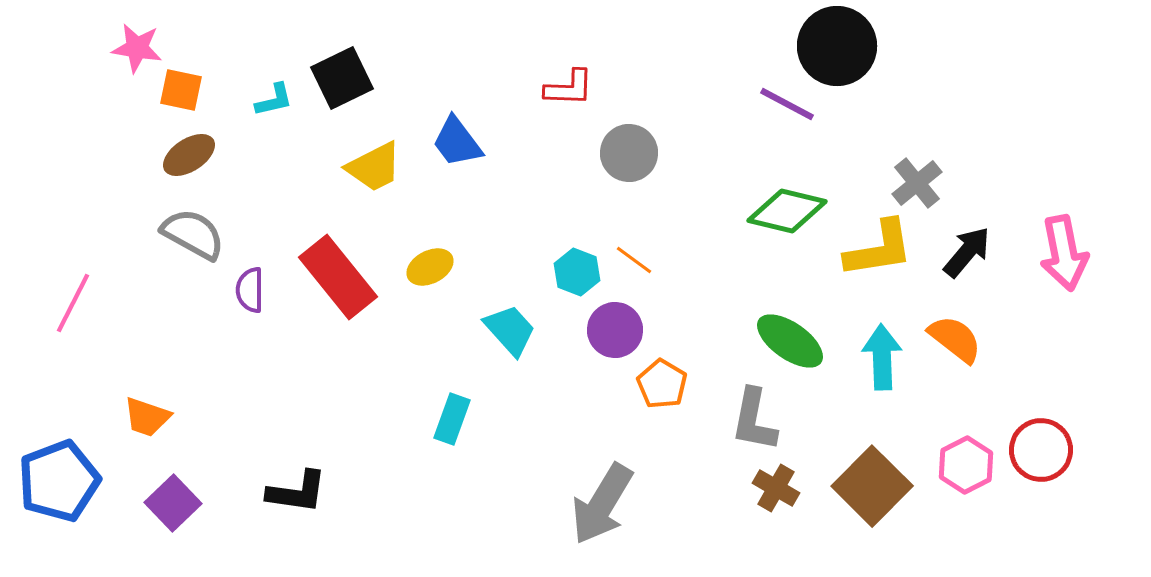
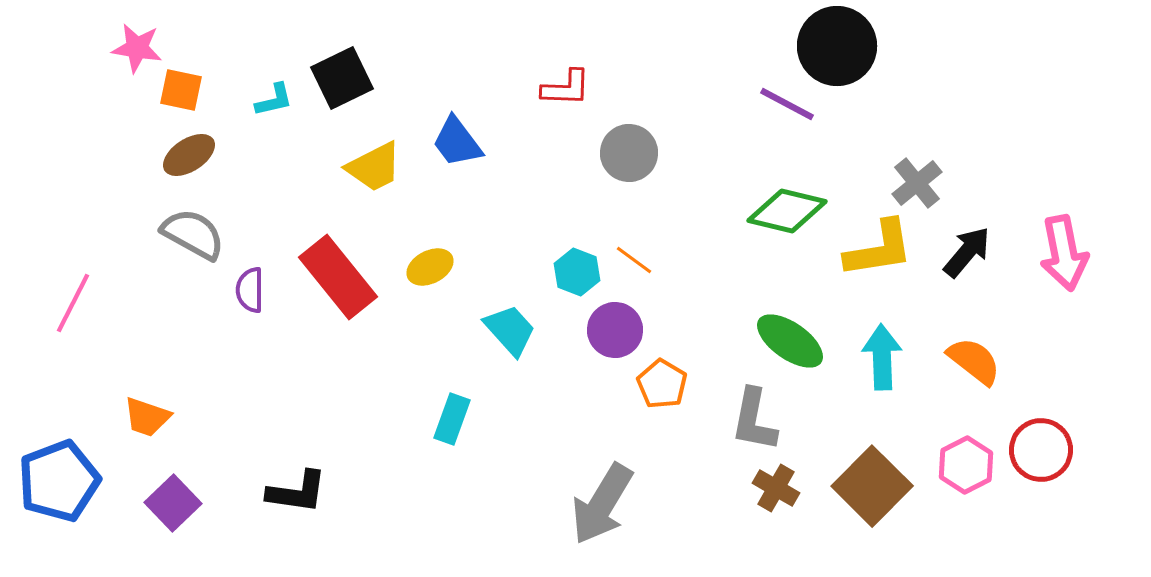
red L-shape: moved 3 px left
orange semicircle: moved 19 px right, 22 px down
